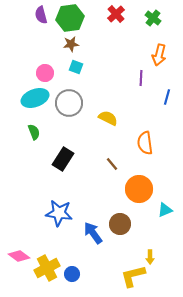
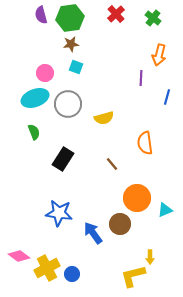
gray circle: moved 1 px left, 1 px down
yellow semicircle: moved 4 px left; rotated 138 degrees clockwise
orange circle: moved 2 px left, 9 px down
